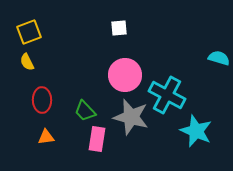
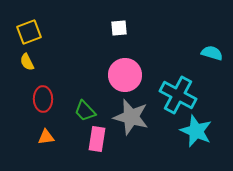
cyan semicircle: moved 7 px left, 5 px up
cyan cross: moved 11 px right
red ellipse: moved 1 px right, 1 px up
